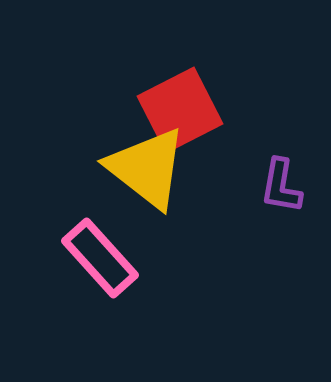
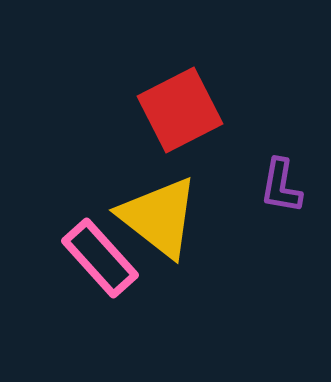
yellow triangle: moved 12 px right, 49 px down
